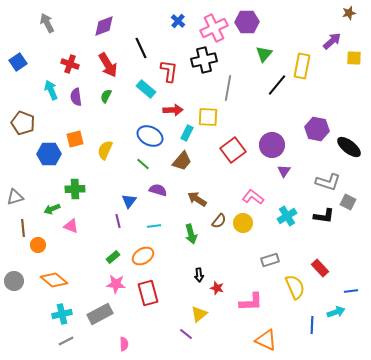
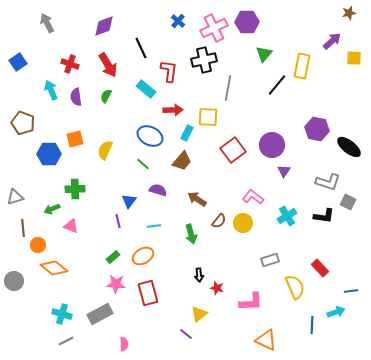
orange diamond at (54, 280): moved 12 px up
cyan cross at (62, 314): rotated 30 degrees clockwise
